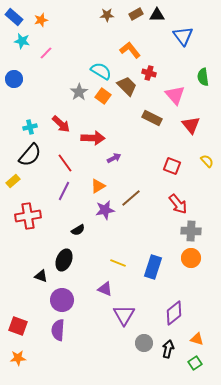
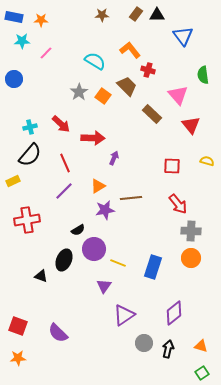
brown rectangle at (136, 14): rotated 24 degrees counterclockwise
brown star at (107, 15): moved 5 px left
blue rectangle at (14, 17): rotated 30 degrees counterclockwise
orange star at (41, 20): rotated 16 degrees clockwise
cyan star at (22, 41): rotated 14 degrees counterclockwise
cyan semicircle at (101, 71): moved 6 px left, 10 px up
red cross at (149, 73): moved 1 px left, 3 px up
green semicircle at (203, 77): moved 2 px up
pink triangle at (175, 95): moved 3 px right
brown rectangle at (152, 118): moved 4 px up; rotated 18 degrees clockwise
purple arrow at (114, 158): rotated 40 degrees counterclockwise
yellow semicircle at (207, 161): rotated 32 degrees counterclockwise
red line at (65, 163): rotated 12 degrees clockwise
red square at (172, 166): rotated 18 degrees counterclockwise
yellow rectangle at (13, 181): rotated 16 degrees clockwise
purple line at (64, 191): rotated 18 degrees clockwise
brown line at (131, 198): rotated 35 degrees clockwise
red cross at (28, 216): moved 1 px left, 4 px down
purple triangle at (105, 289): moved 1 px left, 3 px up; rotated 42 degrees clockwise
purple circle at (62, 300): moved 32 px right, 51 px up
purple triangle at (124, 315): rotated 25 degrees clockwise
purple semicircle at (58, 330): moved 3 px down; rotated 50 degrees counterclockwise
orange triangle at (197, 339): moved 4 px right, 7 px down
green square at (195, 363): moved 7 px right, 10 px down
